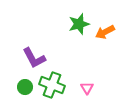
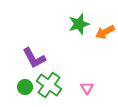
green cross: moved 3 px left; rotated 15 degrees clockwise
